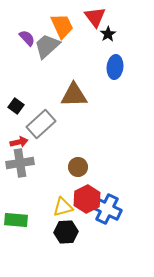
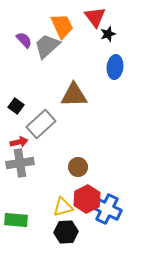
black star: rotated 14 degrees clockwise
purple semicircle: moved 3 px left, 2 px down
